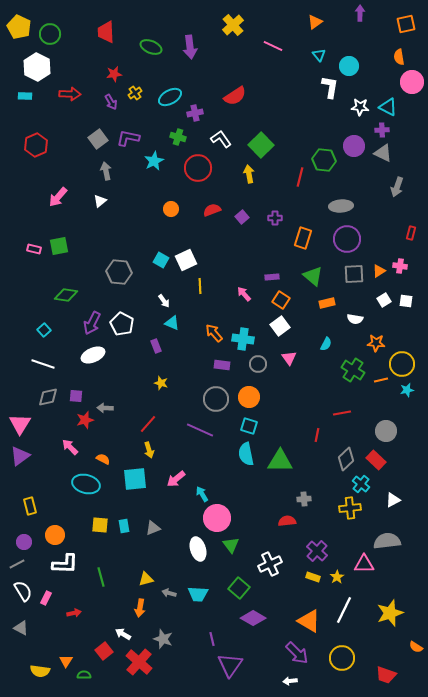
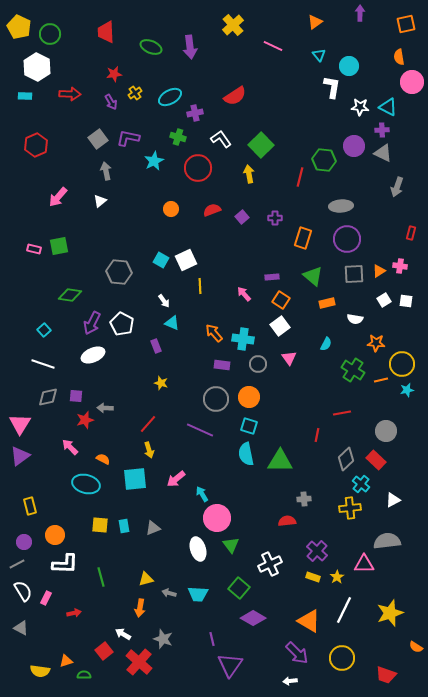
white L-shape at (330, 87): moved 2 px right
green diamond at (66, 295): moved 4 px right
orange triangle at (66, 661): rotated 40 degrees clockwise
